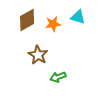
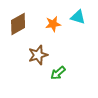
brown diamond: moved 9 px left, 4 px down
brown star: rotated 24 degrees clockwise
green arrow: moved 4 px up; rotated 21 degrees counterclockwise
